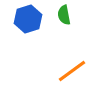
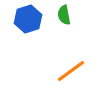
orange line: moved 1 px left
